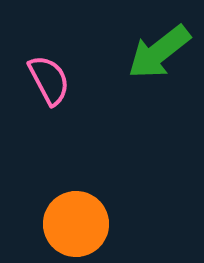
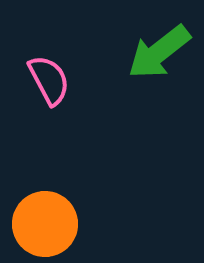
orange circle: moved 31 px left
